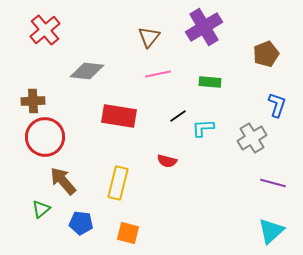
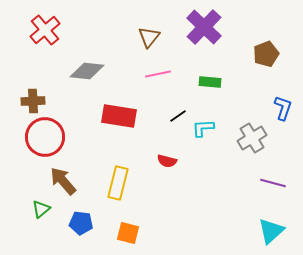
purple cross: rotated 15 degrees counterclockwise
blue L-shape: moved 6 px right, 3 px down
